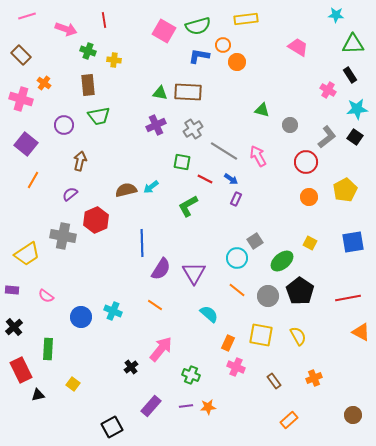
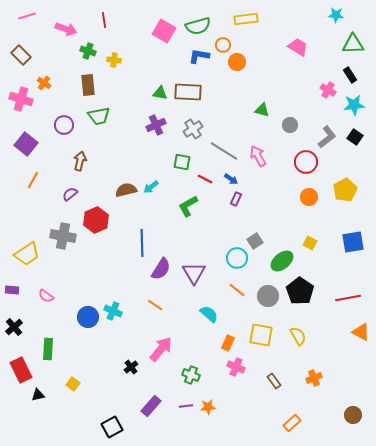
cyan star at (357, 109): moved 3 px left, 4 px up
blue circle at (81, 317): moved 7 px right
orange rectangle at (289, 420): moved 3 px right, 3 px down
